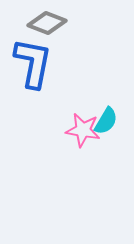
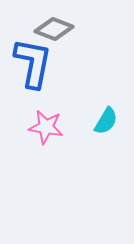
gray diamond: moved 7 px right, 6 px down
pink star: moved 37 px left, 3 px up
